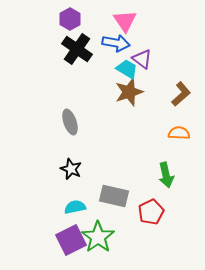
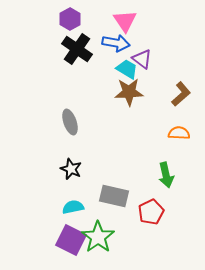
brown star: rotated 16 degrees clockwise
cyan semicircle: moved 2 px left
purple square: rotated 36 degrees counterclockwise
